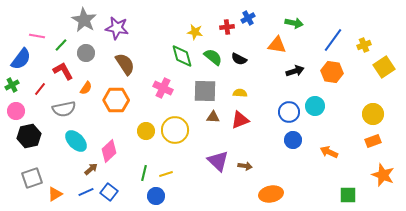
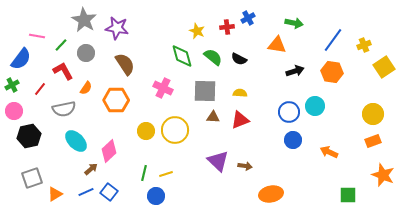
yellow star at (195, 32): moved 2 px right, 1 px up; rotated 14 degrees clockwise
pink circle at (16, 111): moved 2 px left
